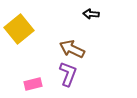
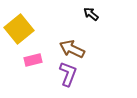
black arrow: rotated 35 degrees clockwise
pink rectangle: moved 24 px up
